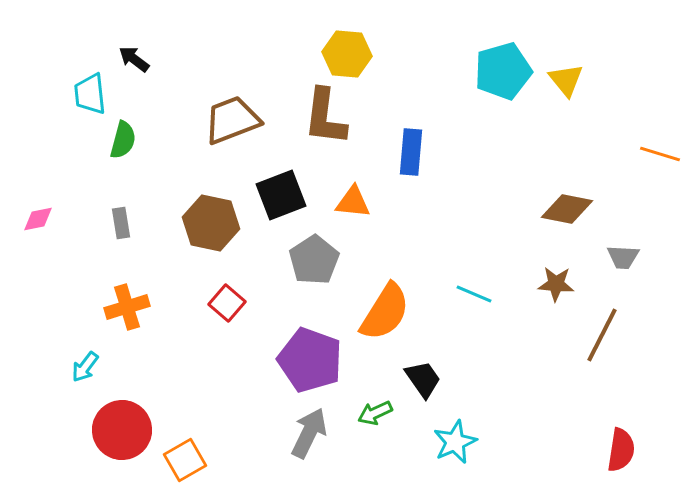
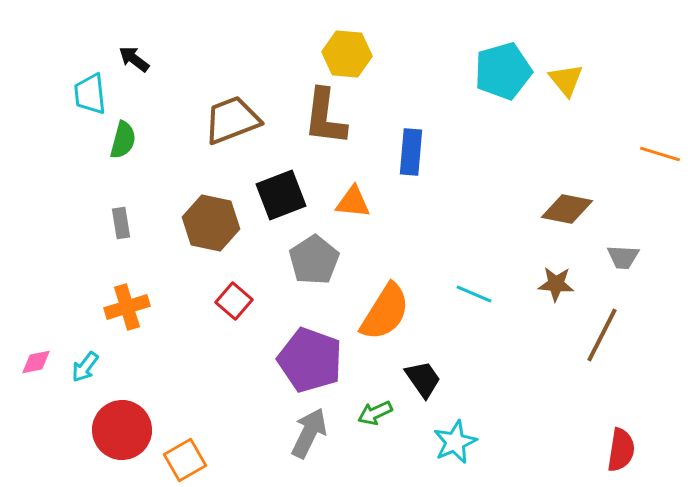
pink diamond: moved 2 px left, 143 px down
red square: moved 7 px right, 2 px up
